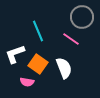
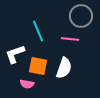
gray circle: moved 1 px left, 1 px up
pink line: moved 1 px left; rotated 30 degrees counterclockwise
orange square: moved 2 px down; rotated 24 degrees counterclockwise
white semicircle: rotated 40 degrees clockwise
pink semicircle: moved 2 px down
